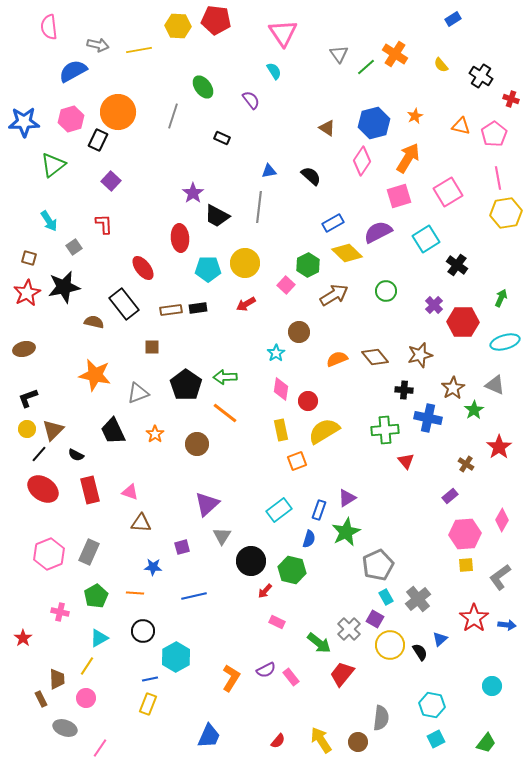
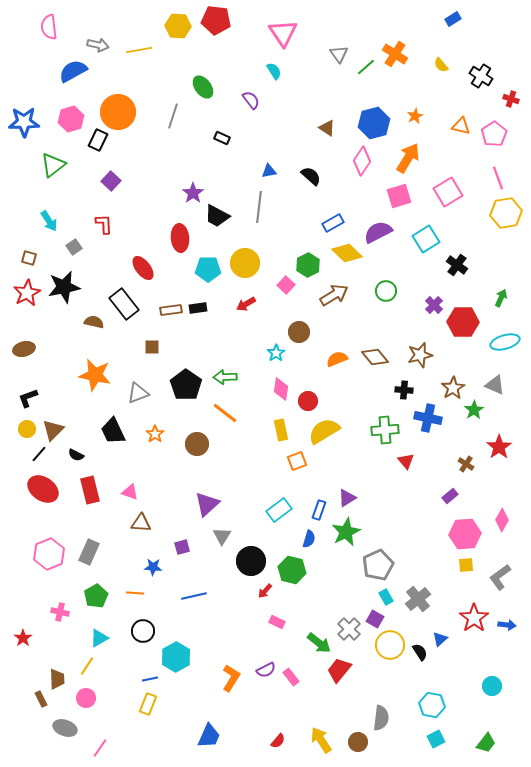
pink line at (498, 178): rotated 10 degrees counterclockwise
red trapezoid at (342, 674): moved 3 px left, 4 px up
